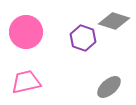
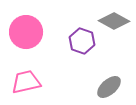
gray diamond: rotated 12 degrees clockwise
purple hexagon: moved 1 px left, 3 px down
